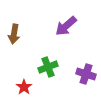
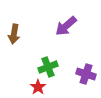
red star: moved 14 px right
